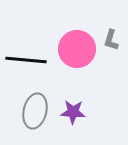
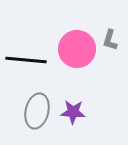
gray L-shape: moved 1 px left
gray ellipse: moved 2 px right
